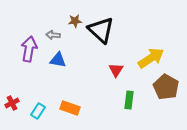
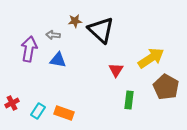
orange rectangle: moved 6 px left, 5 px down
